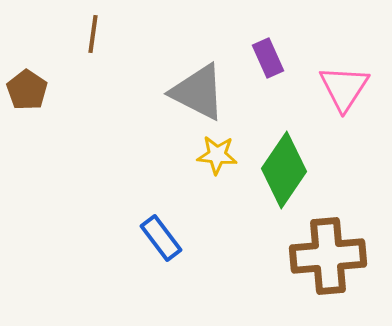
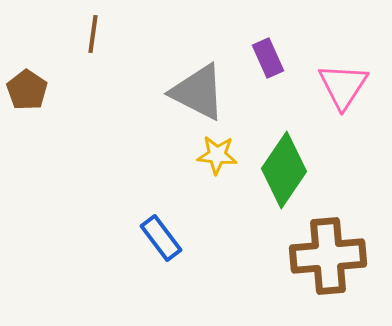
pink triangle: moved 1 px left, 2 px up
